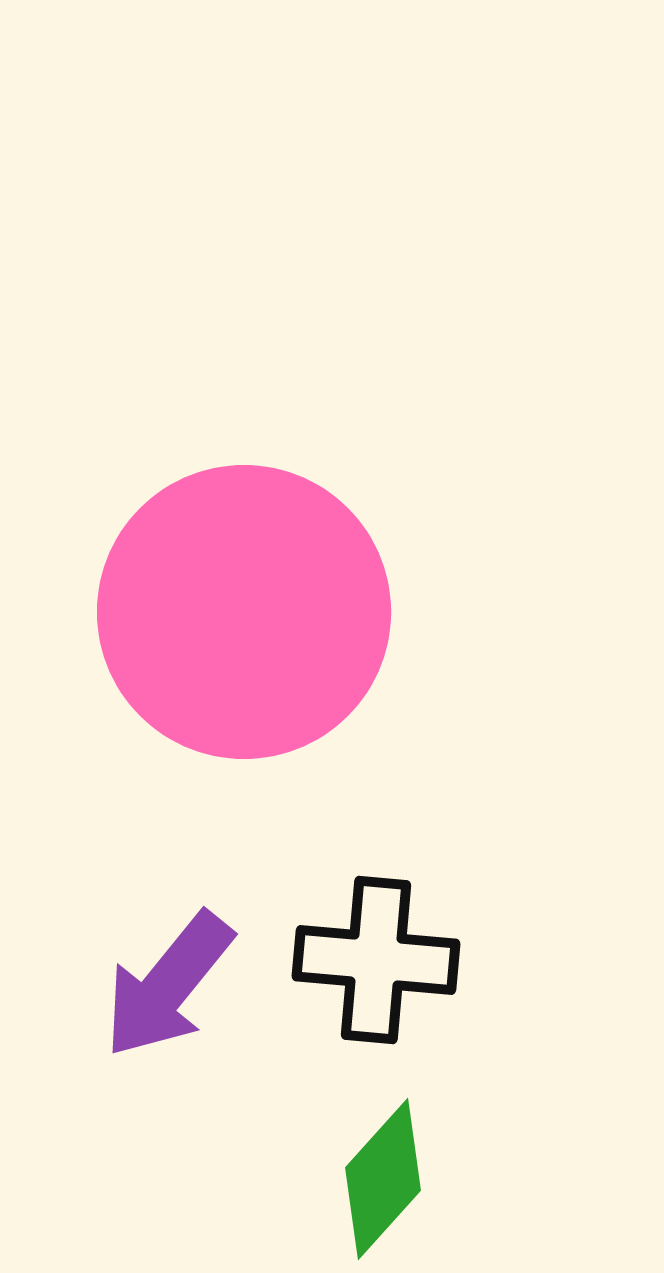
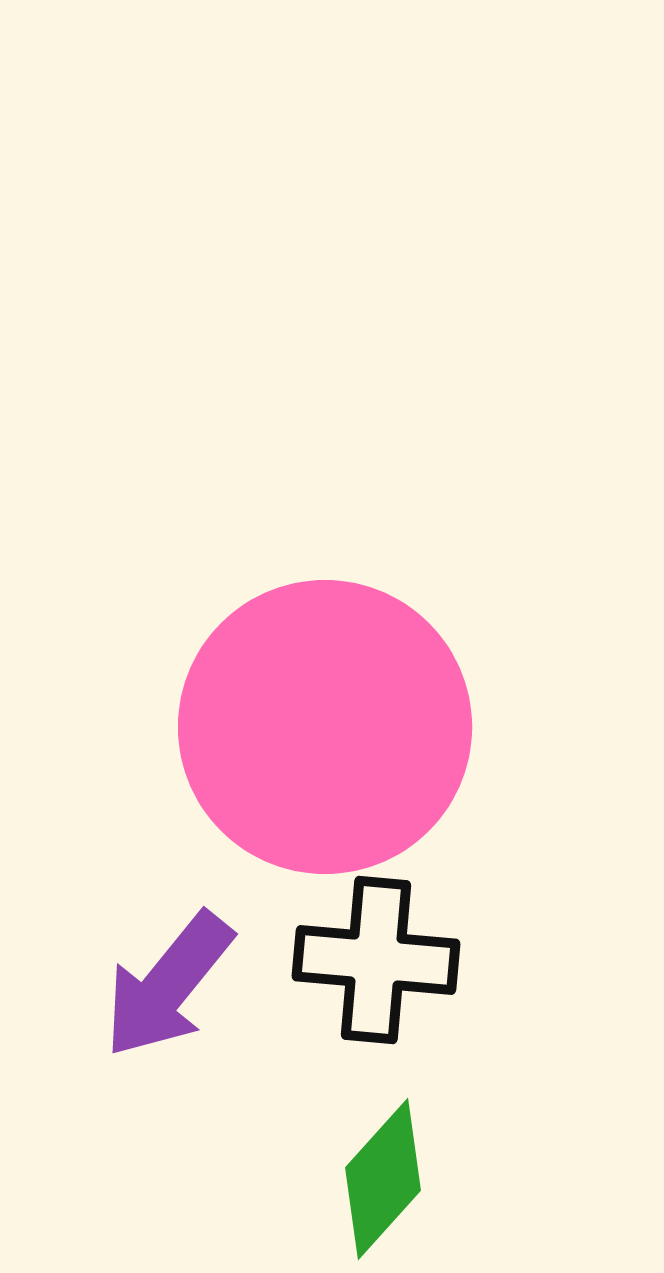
pink circle: moved 81 px right, 115 px down
